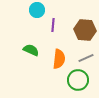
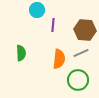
green semicircle: moved 10 px left, 3 px down; rotated 63 degrees clockwise
gray line: moved 5 px left, 5 px up
